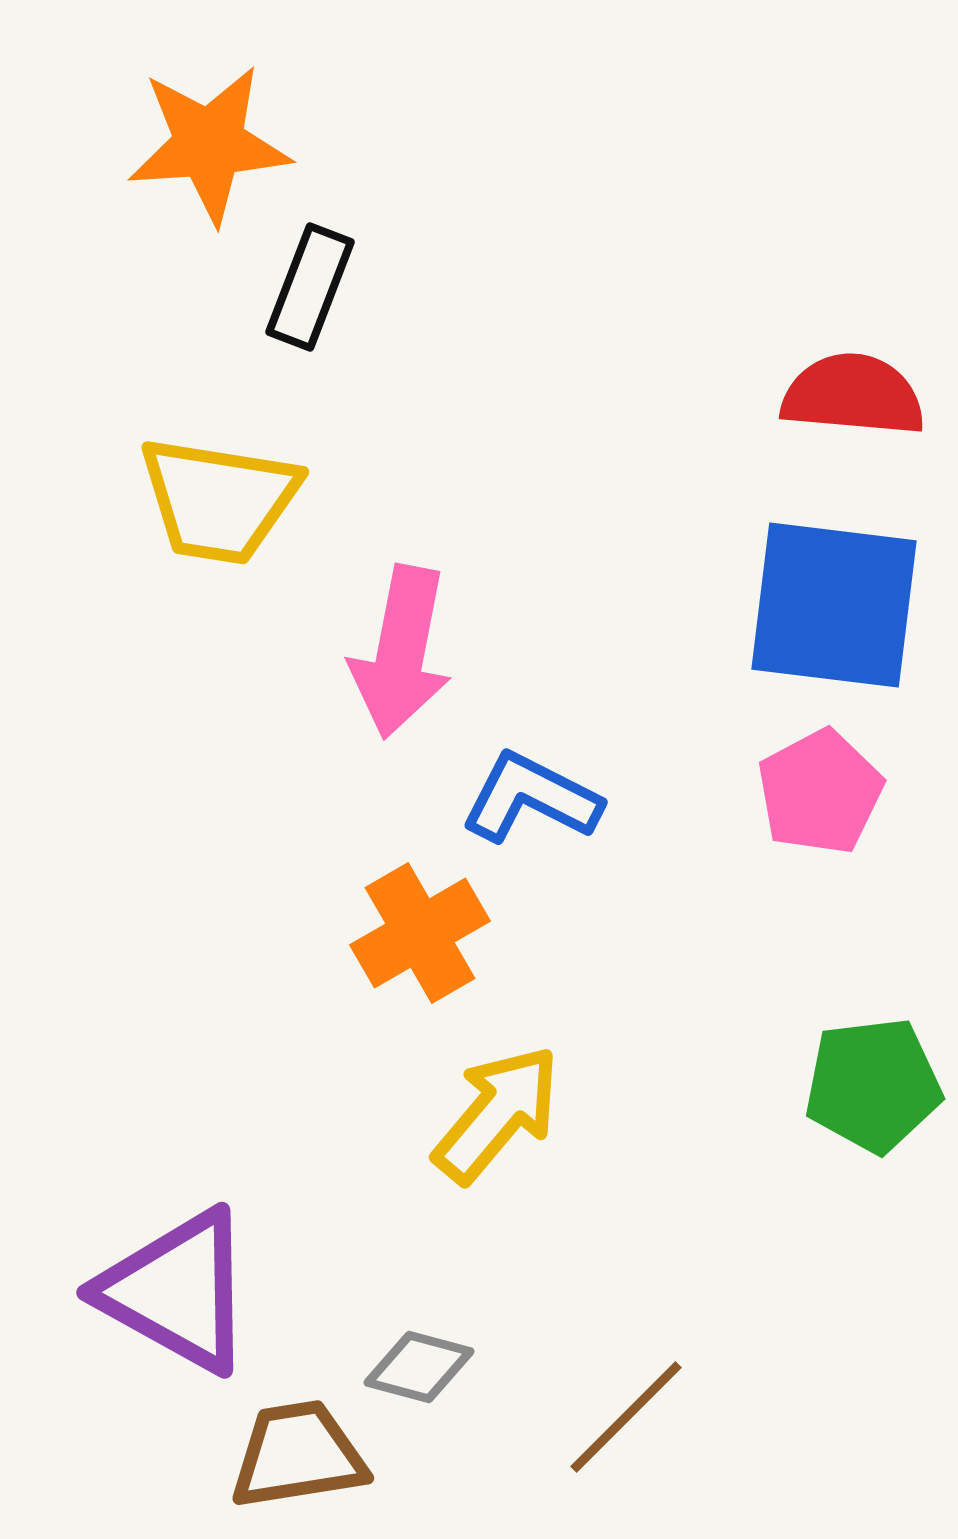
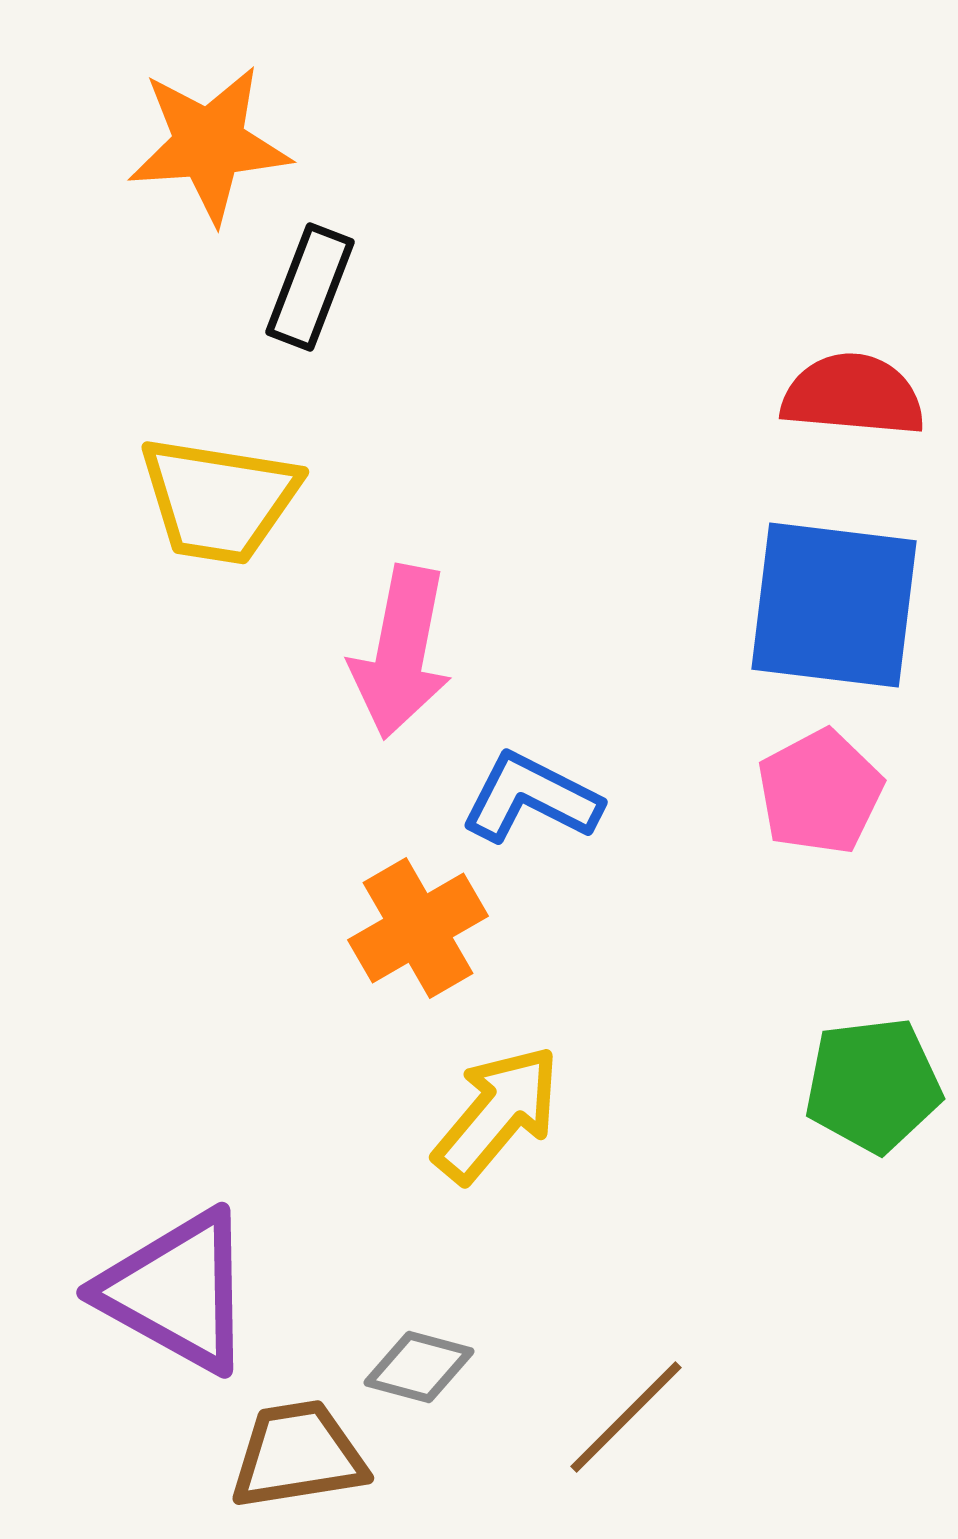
orange cross: moved 2 px left, 5 px up
